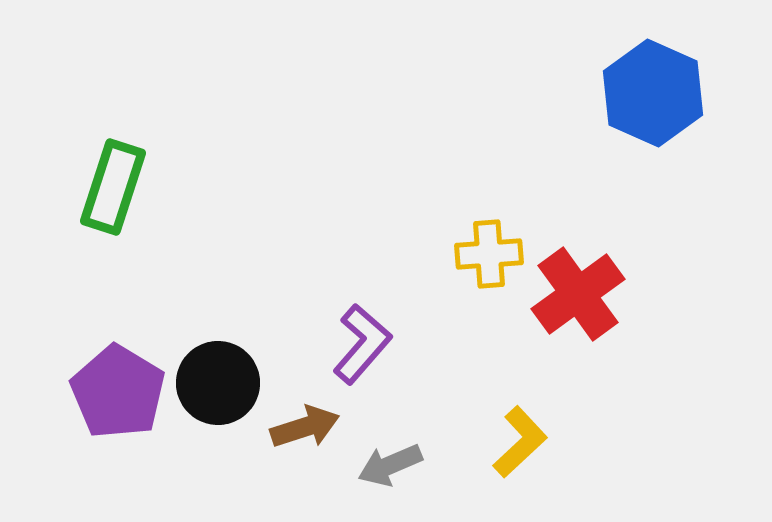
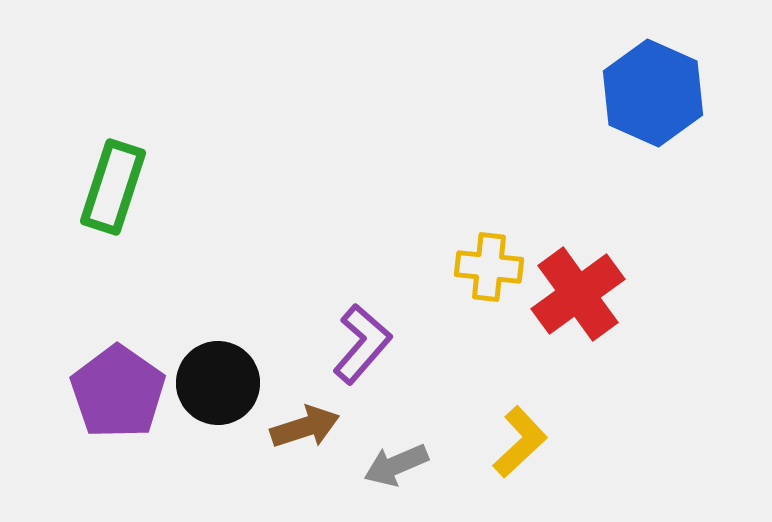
yellow cross: moved 13 px down; rotated 10 degrees clockwise
purple pentagon: rotated 4 degrees clockwise
gray arrow: moved 6 px right
